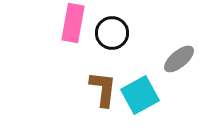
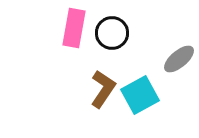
pink rectangle: moved 1 px right, 5 px down
brown L-shape: rotated 27 degrees clockwise
